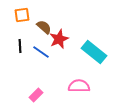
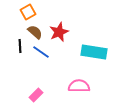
orange square: moved 6 px right, 3 px up; rotated 21 degrees counterclockwise
brown semicircle: moved 9 px left, 5 px down
red star: moved 7 px up
cyan rectangle: rotated 30 degrees counterclockwise
